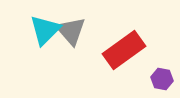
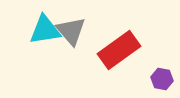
cyan triangle: rotated 36 degrees clockwise
red rectangle: moved 5 px left
